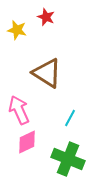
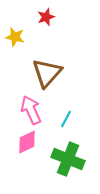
red star: rotated 30 degrees clockwise
yellow star: moved 2 px left, 7 px down
brown triangle: rotated 40 degrees clockwise
pink arrow: moved 12 px right
cyan line: moved 4 px left, 1 px down
